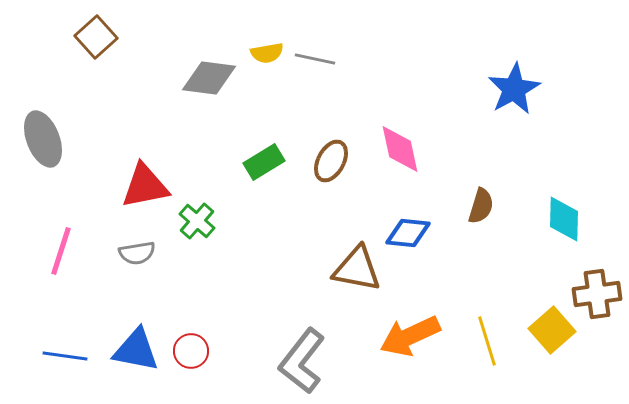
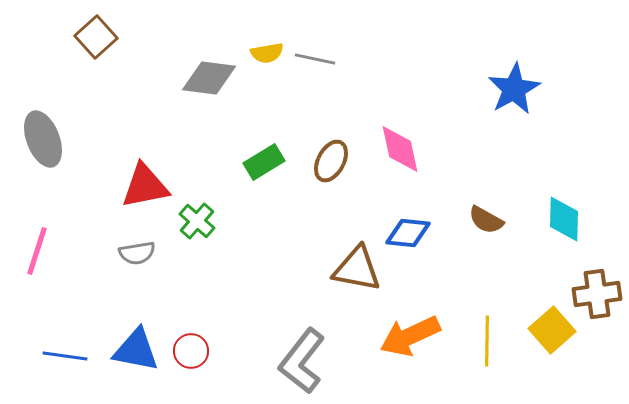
brown semicircle: moved 5 px right, 14 px down; rotated 102 degrees clockwise
pink line: moved 24 px left
yellow line: rotated 18 degrees clockwise
